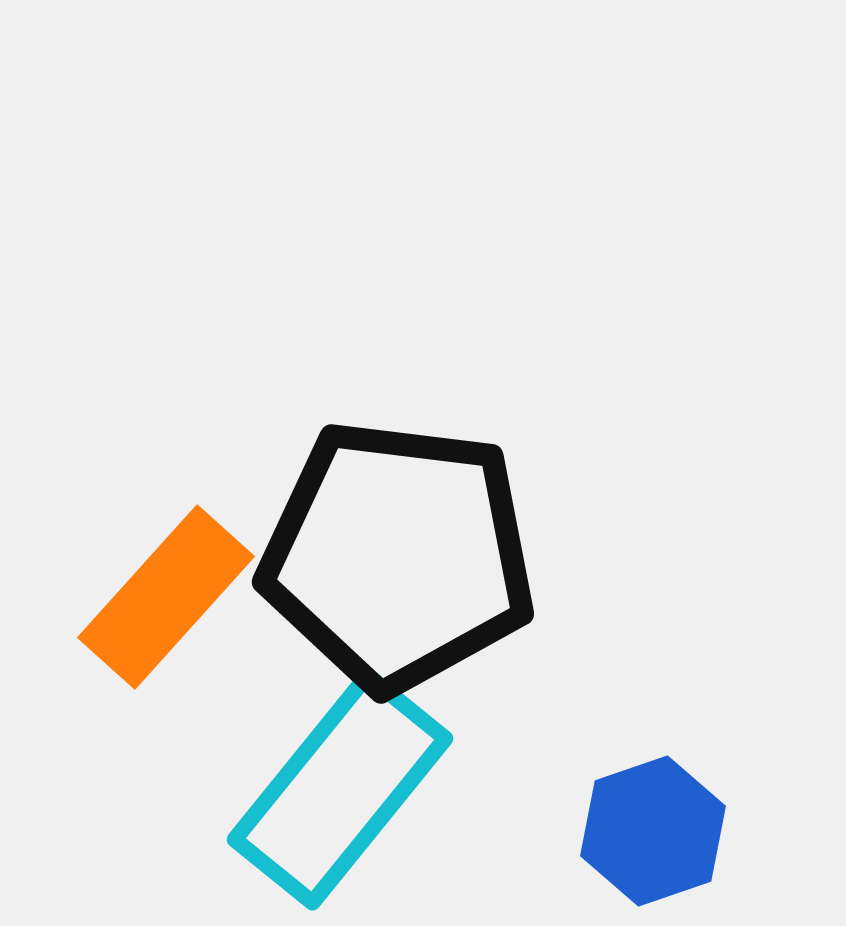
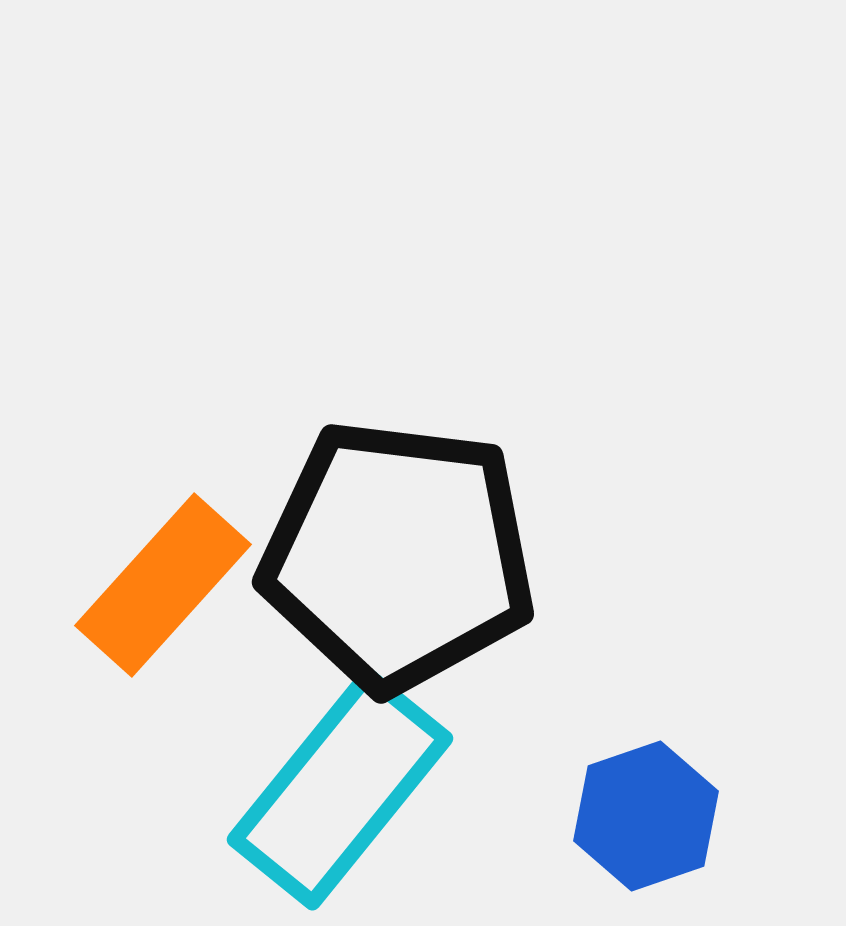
orange rectangle: moved 3 px left, 12 px up
blue hexagon: moved 7 px left, 15 px up
